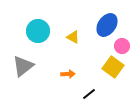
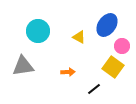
yellow triangle: moved 6 px right
gray triangle: rotated 30 degrees clockwise
orange arrow: moved 2 px up
black line: moved 5 px right, 5 px up
